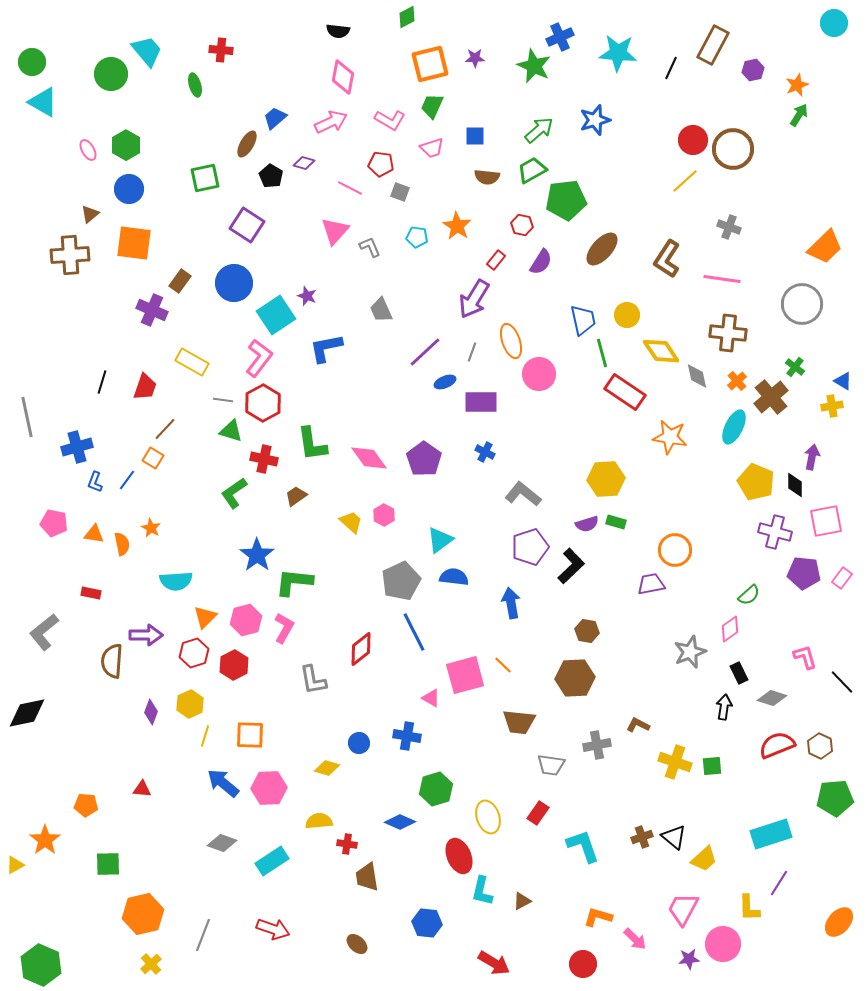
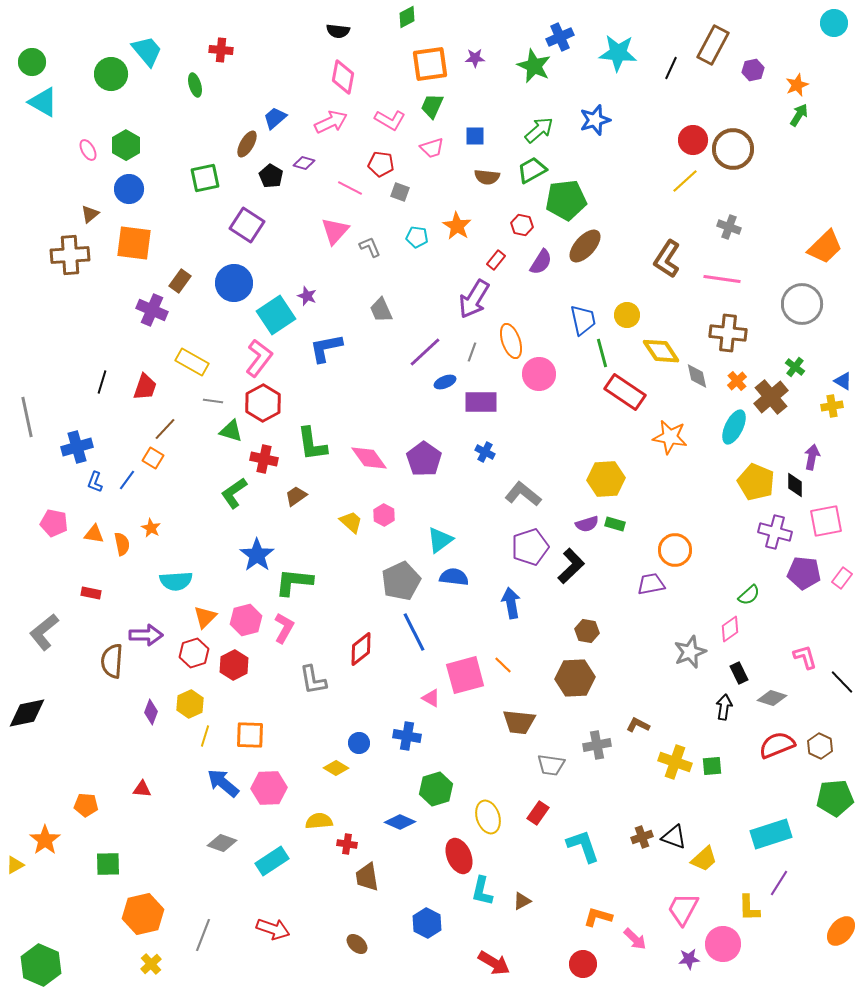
orange square at (430, 64): rotated 6 degrees clockwise
brown ellipse at (602, 249): moved 17 px left, 3 px up
gray line at (223, 400): moved 10 px left, 1 px down
green rectangle at (616, 522): moved 1 px left, 2 px down
yellow diamond at (327, 768): moved 9 px right; rotated 15 degrees clockwise
black triangle at (674, 837): rotated 20 degrees counterclockwise
orange ellipse at (839, 922): moved 2 px right, 9 px down
blue hexagon at (427, 923): rotated 20 degrees clockwise
